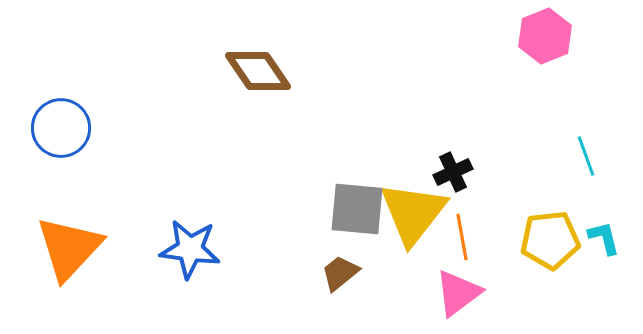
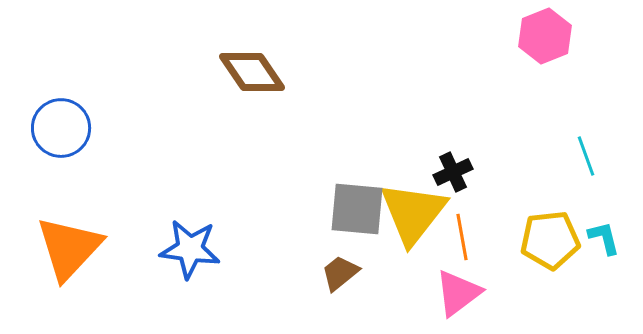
brown diamond: moved 6 px left, 1 px down
